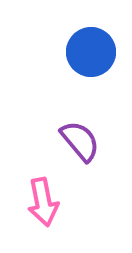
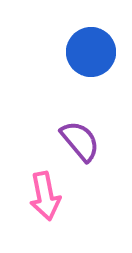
pink arrow: moved 2 px right, 6 px up
